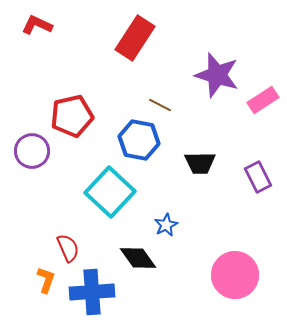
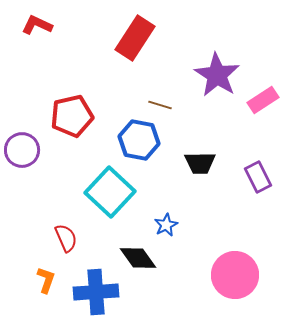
purple star: rotated 15 degrees clockwise
brown line: rotated 10 degrees counterclockwise
purple circle: moved 10 px left, 1 px up
red semicircle: moved 2 px left, 10 px up
blue cross: moved 4 px right
